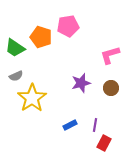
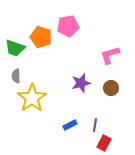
green trapezoid: rotated 15 degrees counterclockwise
gray semicircle: rotated 112 degrees clockwise
